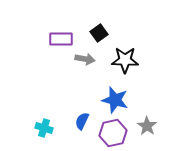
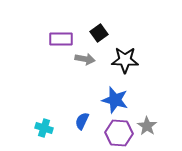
purple hexagon: moved 6 px right; rotated 16 degrees clockwise
